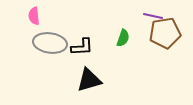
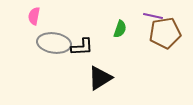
pink semicircle: rotated 18 degrees clockwise
green semicircle: moved 3 px left, 9 px up
gray ellipse: moved 4 px right
black triangle: moved 11 px right, 2 px up; rotated 16 degrees counterclockwise
